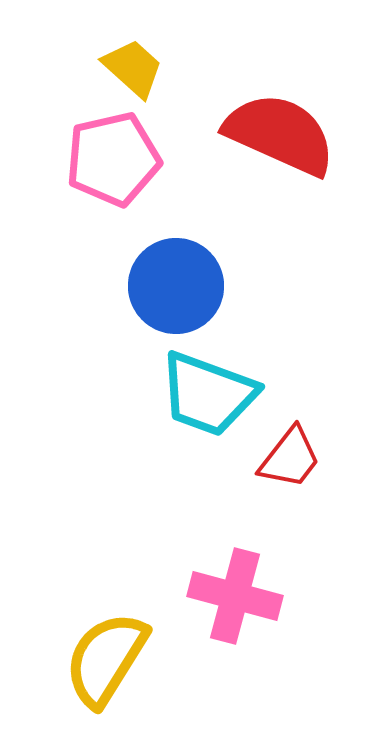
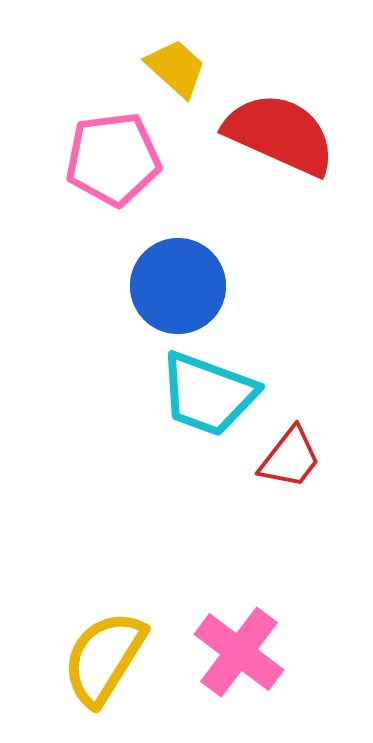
yellow trapezoid: moved 43 px right
pink pentagon: rotated 6 degrees clockwise
blue circle: moved 2 px right
pink cross: moved 4 px right, 56 px down; rotated 22 degrees clockwise
yellow semicircle: moved 2 px left, 1 px up
